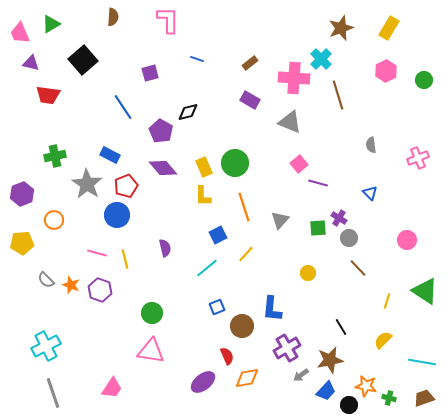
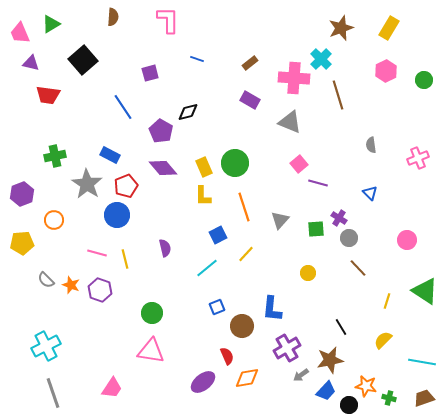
green square at (318, 228): moved 2 px left, 1 px down
